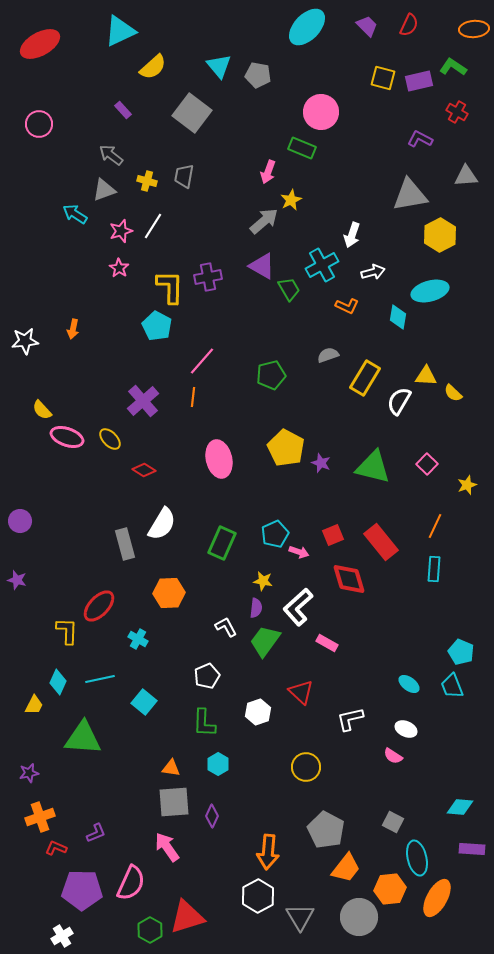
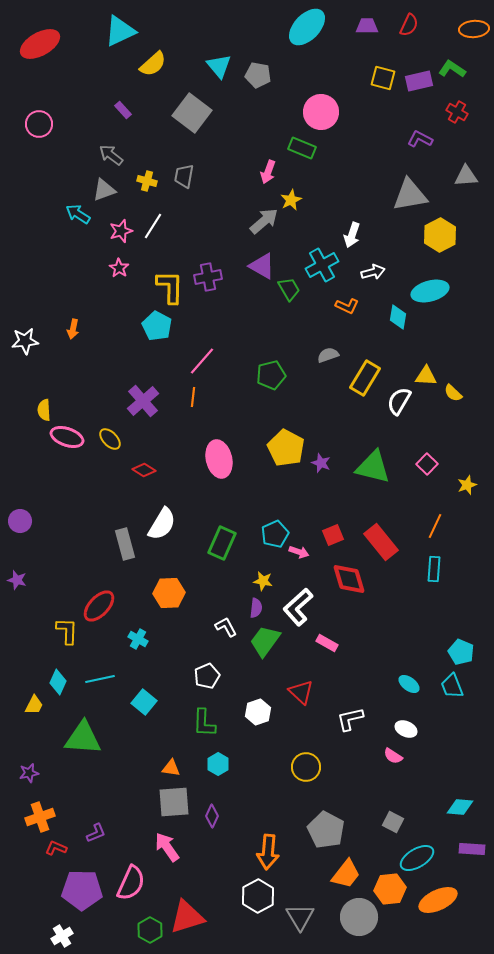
purple trapezoid at (367, 26): rotated 45 degrees counterclockwise
yellow semicircle at (153, 67): moved 3 px up
green L-shape at (453, 67): moved 1 px left, 2 px down
cyan arrow at (75, 214): moved 3 px right
yellow semicircle at (42, 410): moved 2 px right; rotated 40 degrees clockwise
cyan ellipse at (417, 858): rotated 72 degrees clockwise
orange trapezoid at (346, 868): moved 6 px down
orange ellipse at (437, 898): moved 1 px right, 2 px down; rotated 36 degrees clockwise
